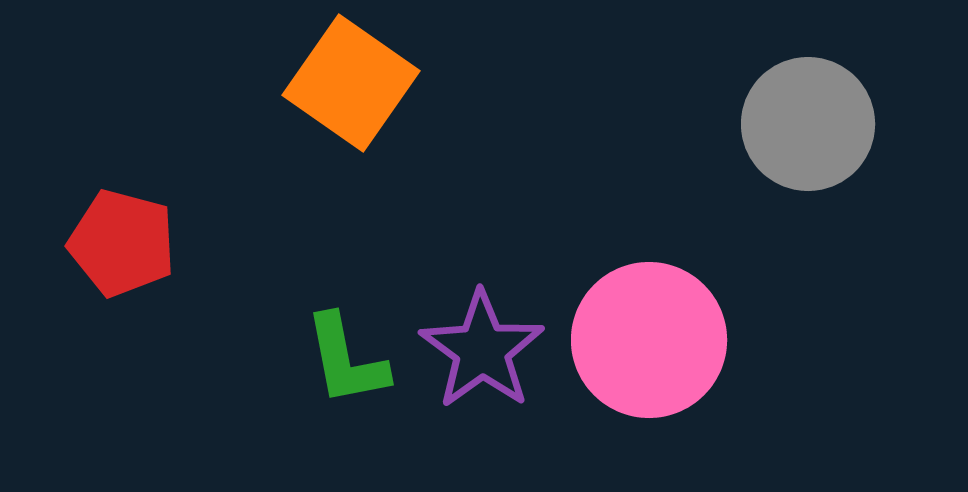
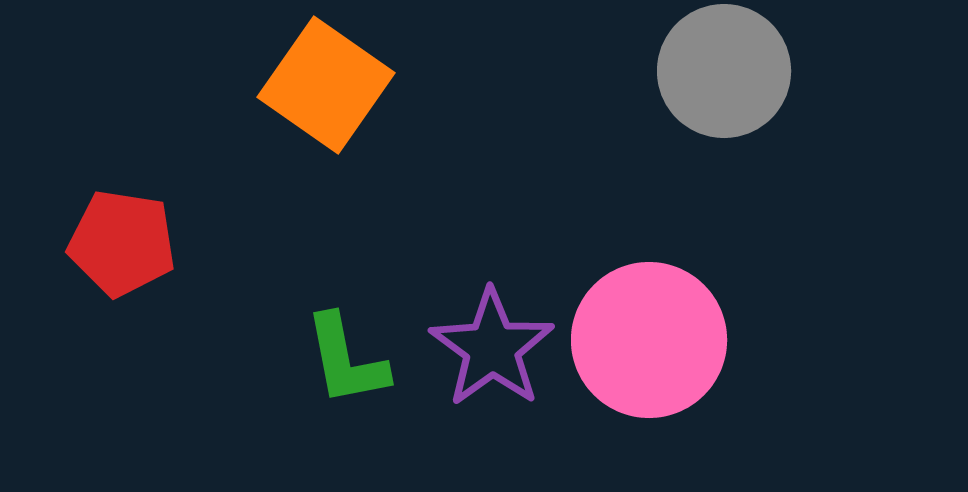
orange square: moved 25 px left, 2 px down
gray circle: moved 84 px left, 53 px up
red pentagon: rotated 6 degrees counterclockwise
purple star: moved 10 px right, 2 px up
